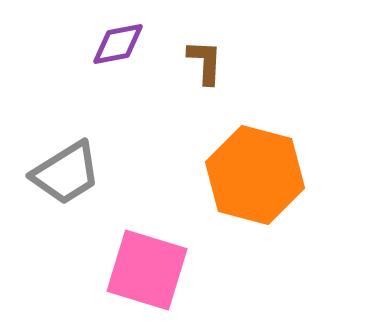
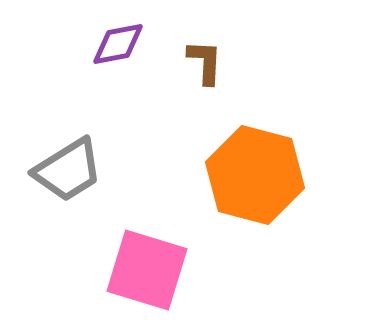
gray trapezoid: moved 2 px right, 3 px up
